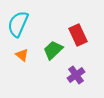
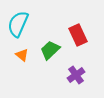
green trapezoid: moved 3 px left
